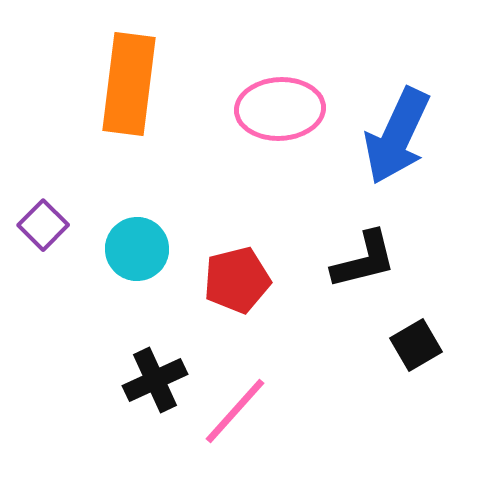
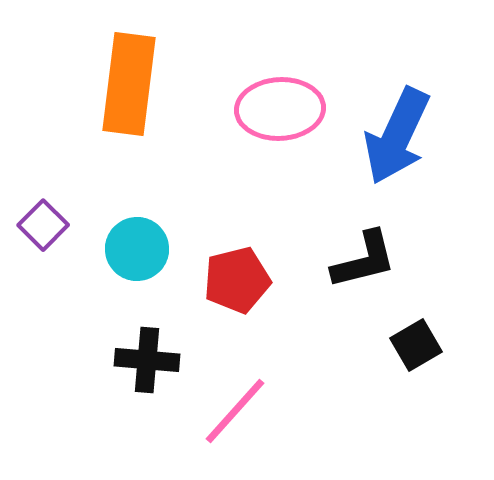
black cross: moved 8 px left, 20 px up; rotated 30 degrees clockwise
